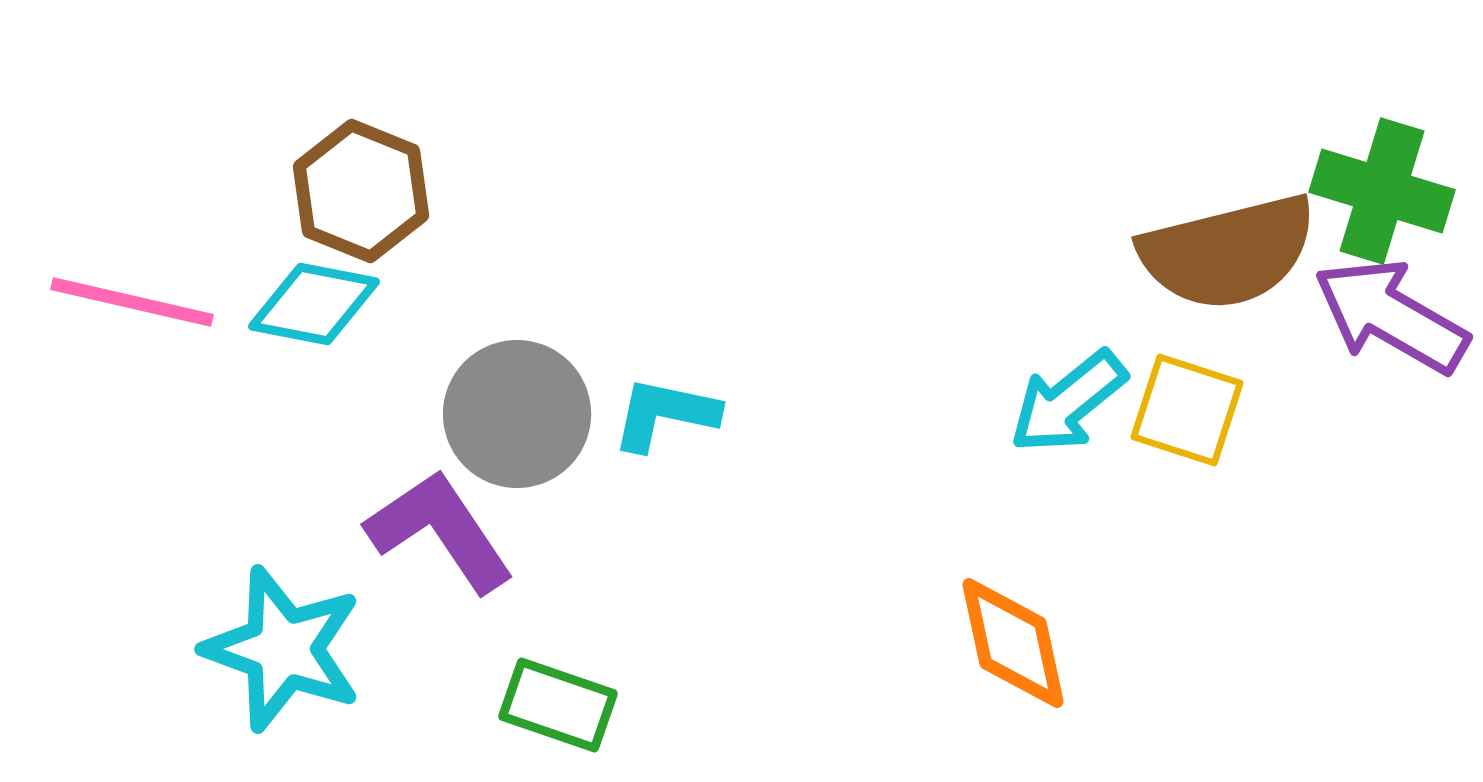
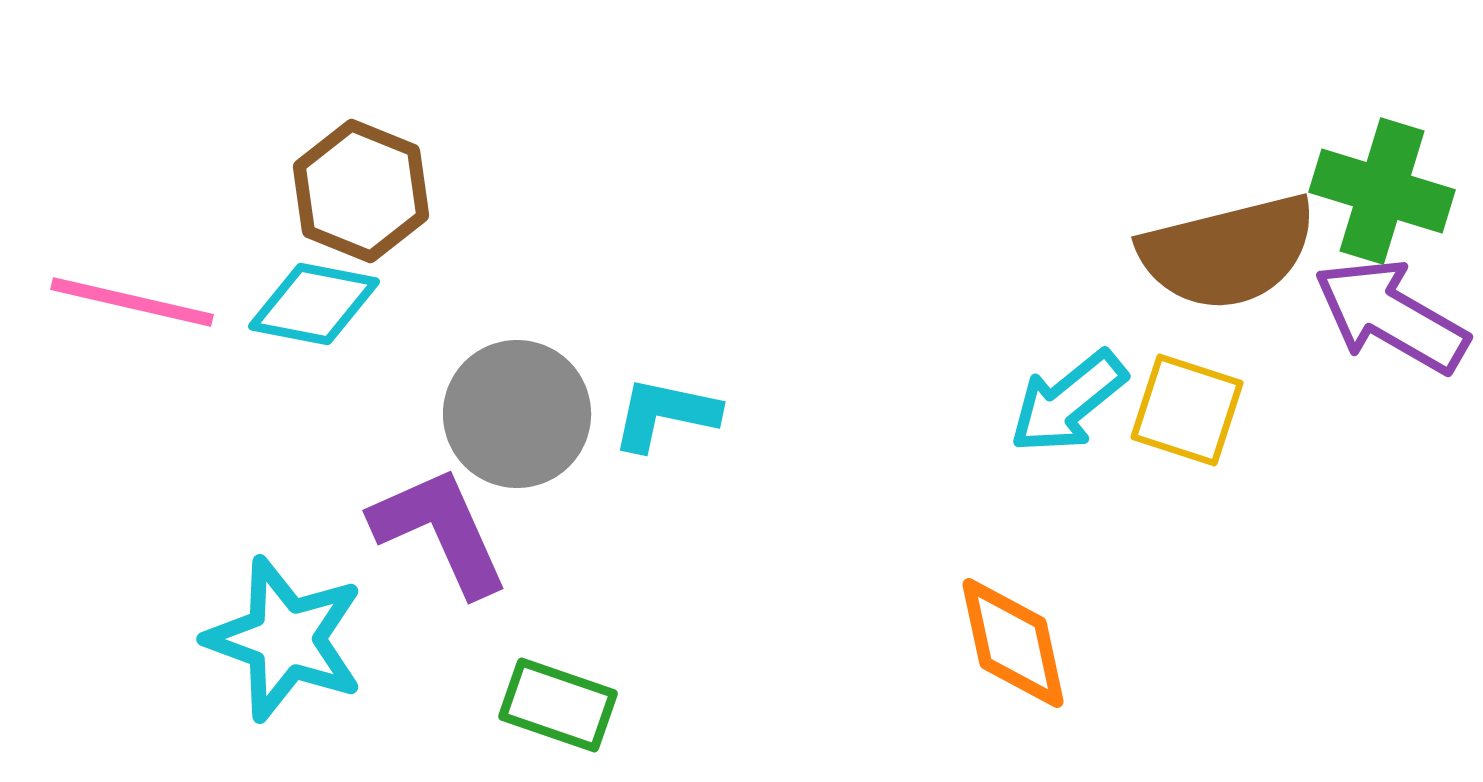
purple L-shape: rotated 10 degrees clockwise
cyan star: moved 2 px right, 10 px up
